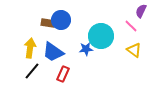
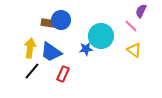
blue trapezoid: moved 2 px left
